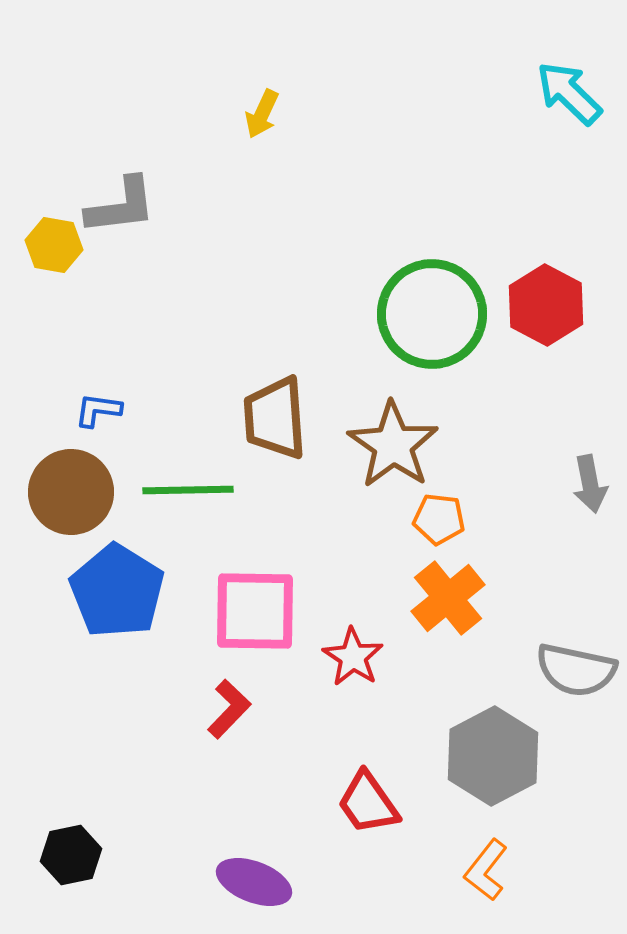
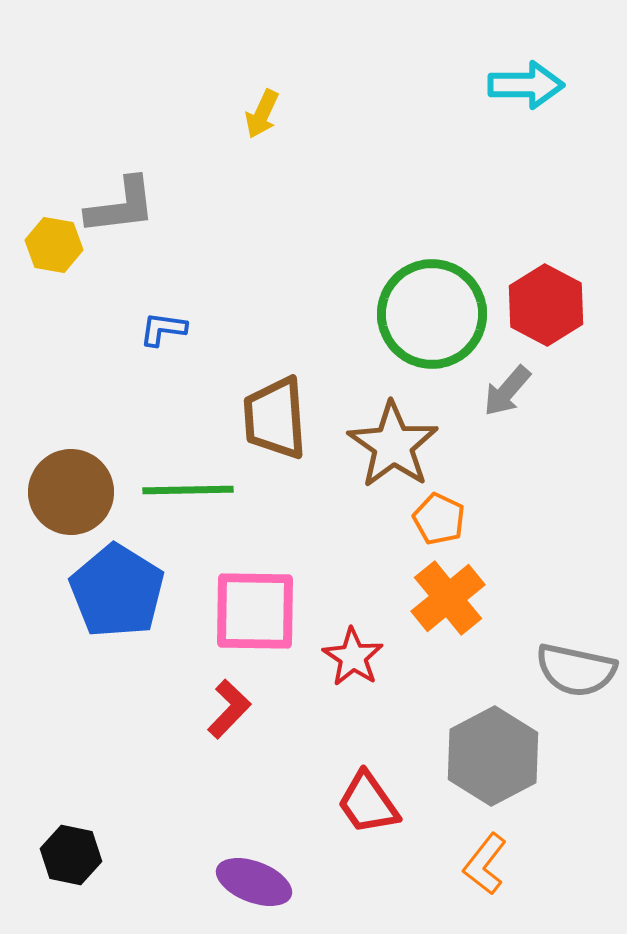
cyan arrow: moved 43 px left, 8 px up; rotated 136 degrees clockwise
blue L-shape: moved 65 px right, 81 px up
gray arrow: moved 83 px left, 93 px up; rotated 52 degrees clockwise
orange pentagon: rotated 18 degrees clockwise
black hexagon: rotated 24 degrees clockwise
orange L-shape: moved 1 px left, 6 px up
